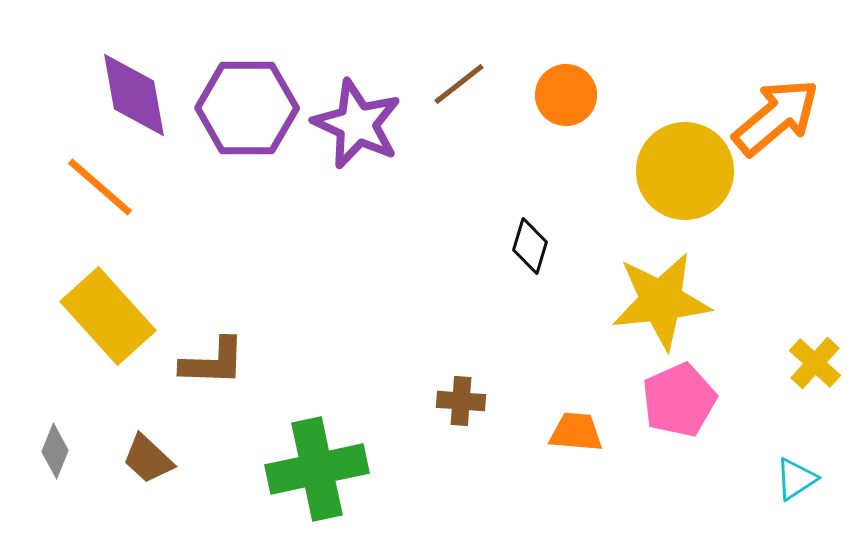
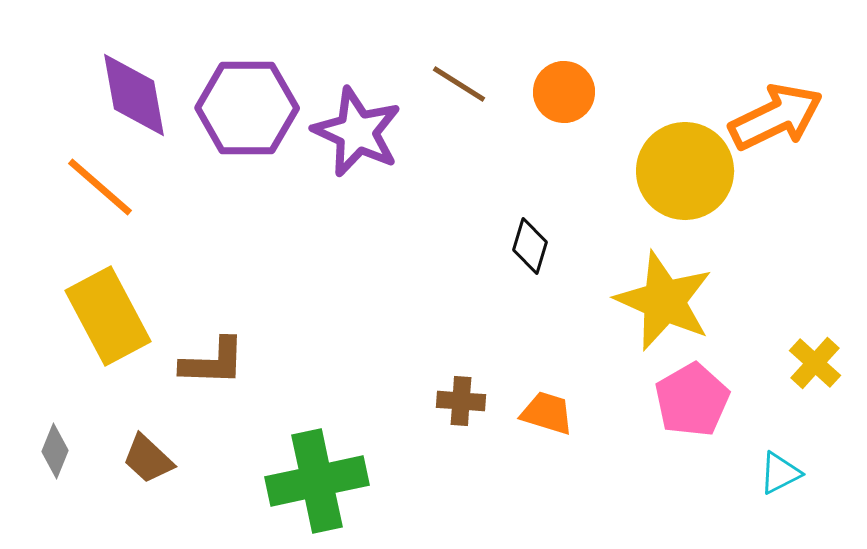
brown line: rotated 70 degrees clockwise
orange circle: moved 2 px left, 3 px up
orange arrow: rotated 14 degrees clockwise
purple star: moved 8 px down
yellow star: moved 3 px right; rotated 30 degrees clockwise
yellow rectangle: rotated 14 degrees clockwise
pink pentagon: moved 13 px right; rotated 6 degrees counterclockwise
orange trapezoid: moved 29 px left, 19 px up; rotated 12 degrees clockwise
green cross: moved 12 px down
cyan triangle: moved 16 px left, 6 px up; rotated 6 degrees clockwise
